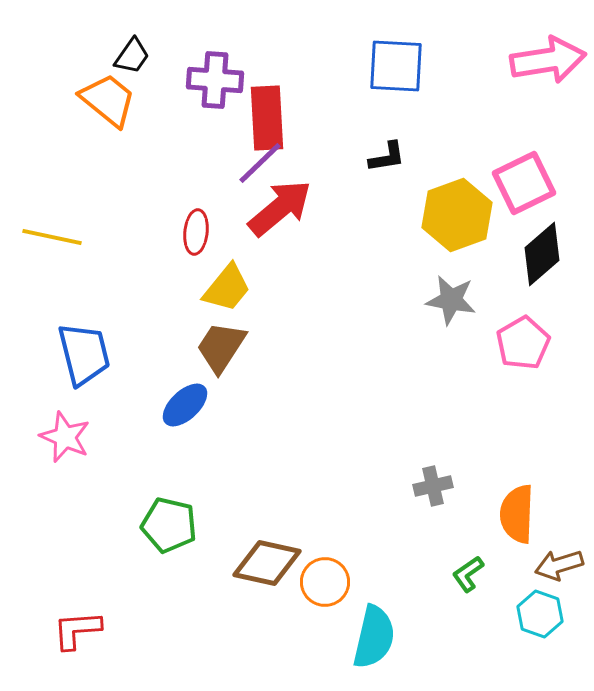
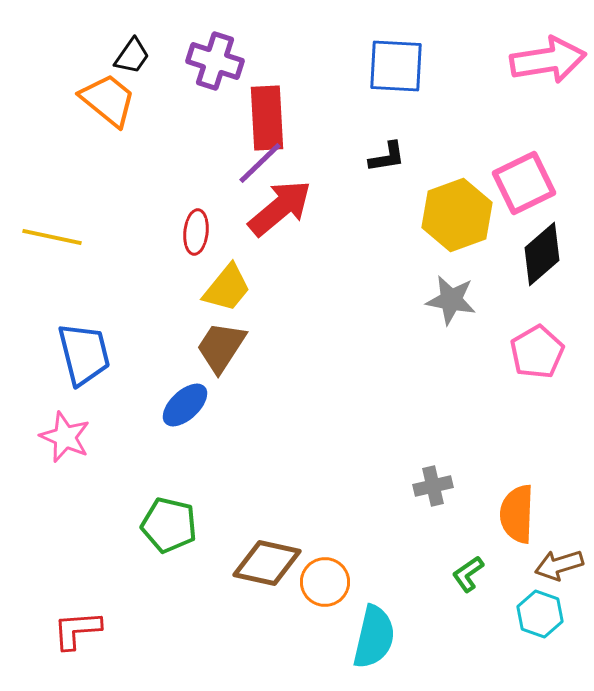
purple cross: moved 19 px up; rotated 14 degrees clockwise
pink pentagon: moved 14 px right, 9 px down
